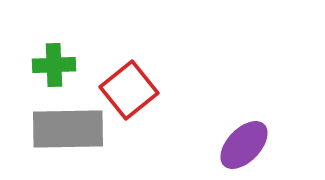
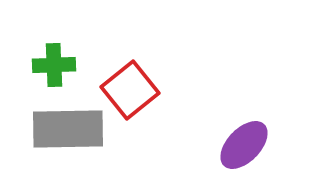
red square: moved 1 px right
